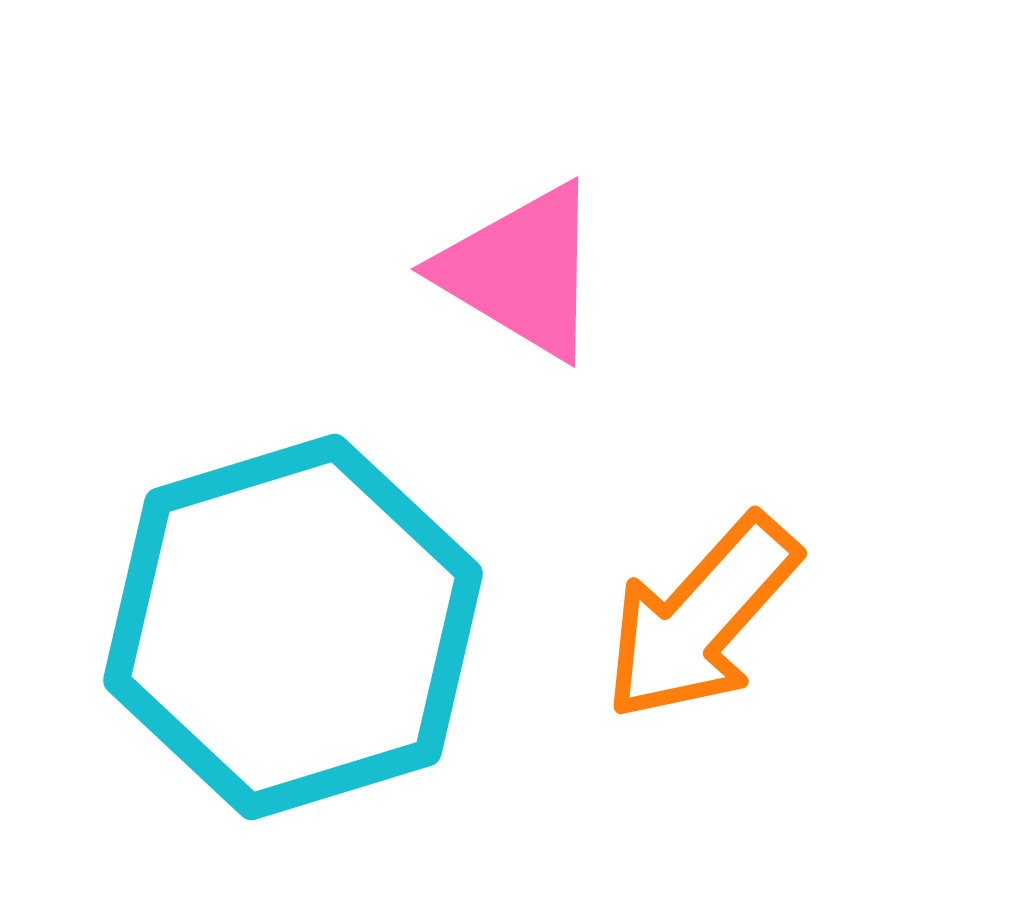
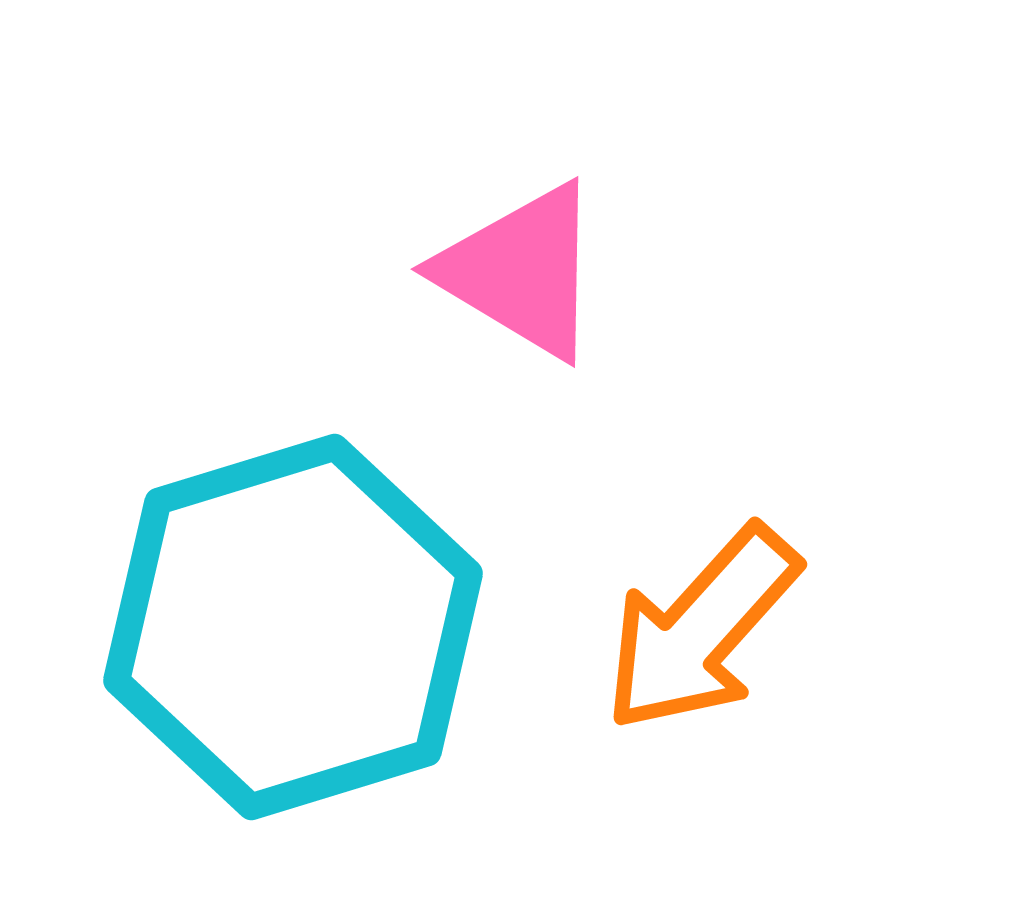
orange arrow: moved 11 px down
